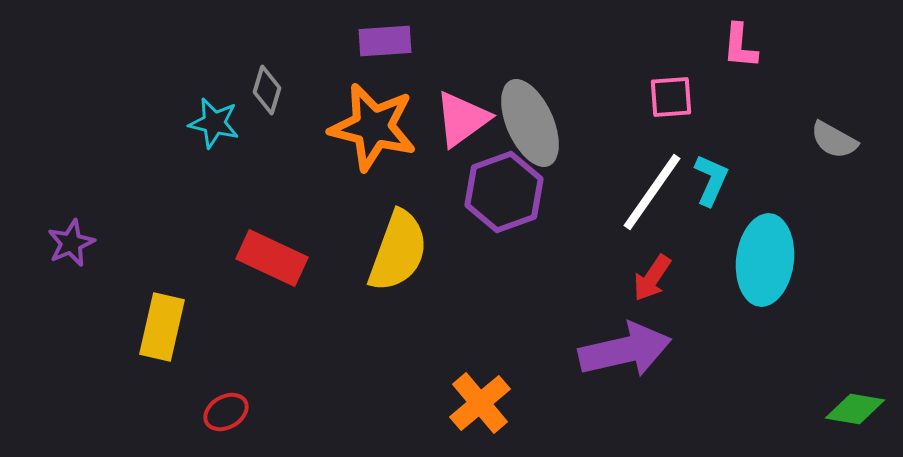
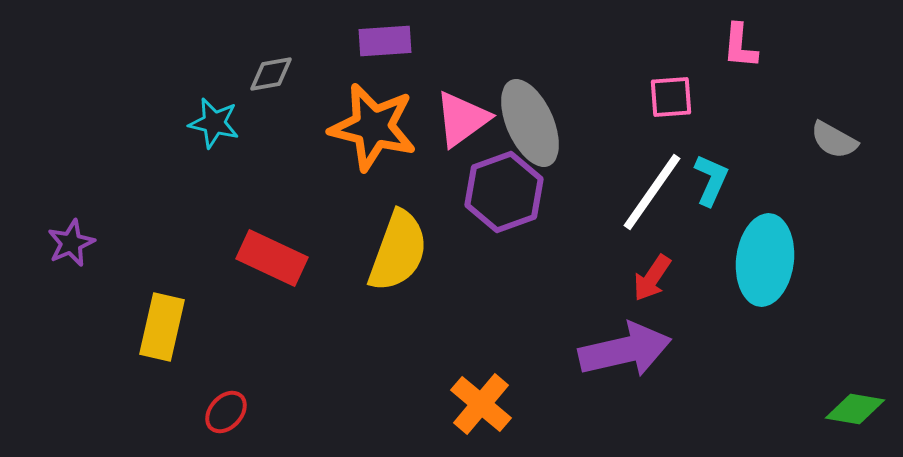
gray diamond: moved 4 px right, 16 px up; rotated 63 degrees clockwise
orange cross: moved 1 px right, 1 px down; rotated 10 degrees counterclockwise
red ellipse: rotated 18 degrees counterclockwise
